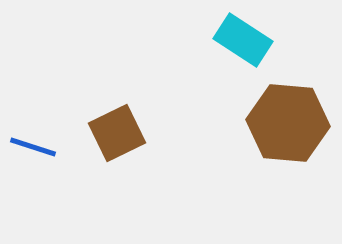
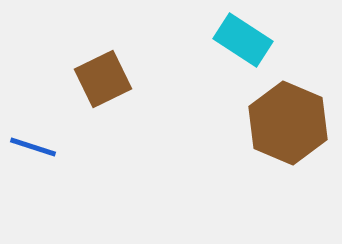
brown hexagon: rotated 18 degrees clockwise
brown square: moved 14 px left, 54 px up
